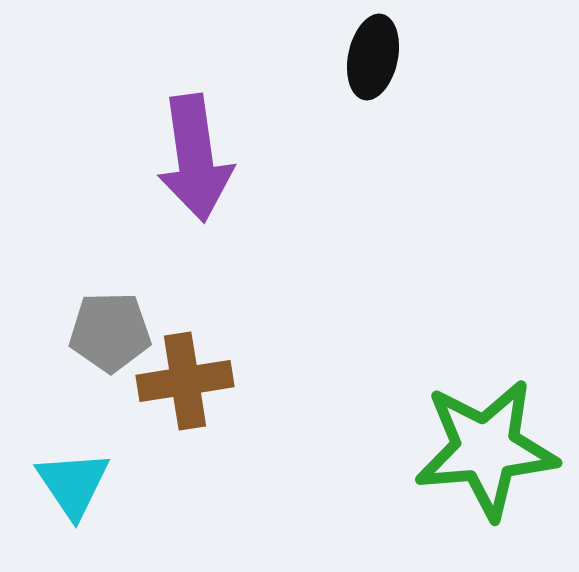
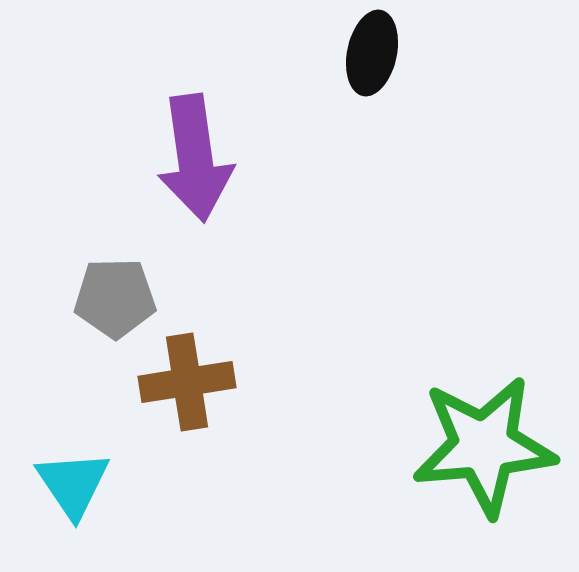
black ellipse: moved 1 px left, 4 px up
gray pentagon: moved 5 px right, 34 px up
brown cross: moved 2 px right, 1 px down
green star: moved 2 px left, 3 px up
